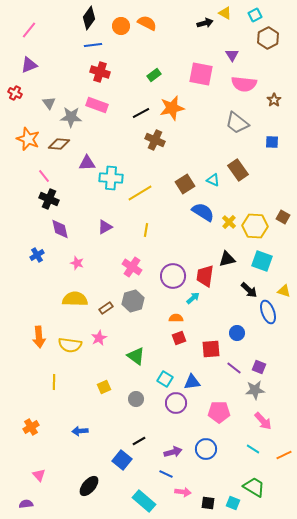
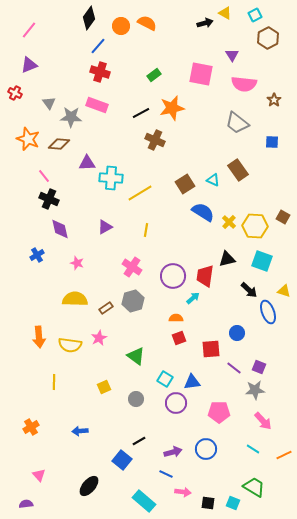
blue line at (93, 45): moved 5 px right, 1 px down; rotated 42 degrees counterclockwise
